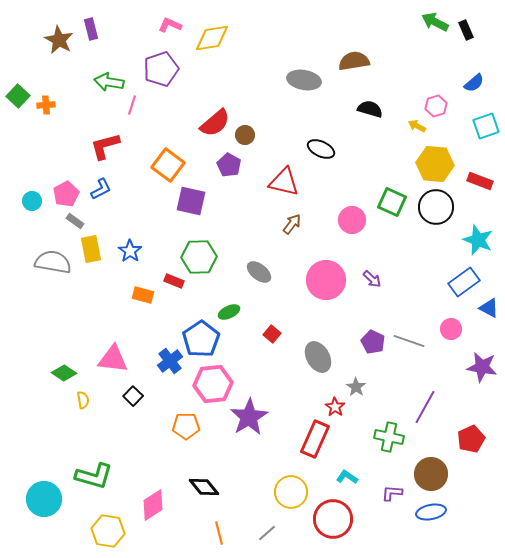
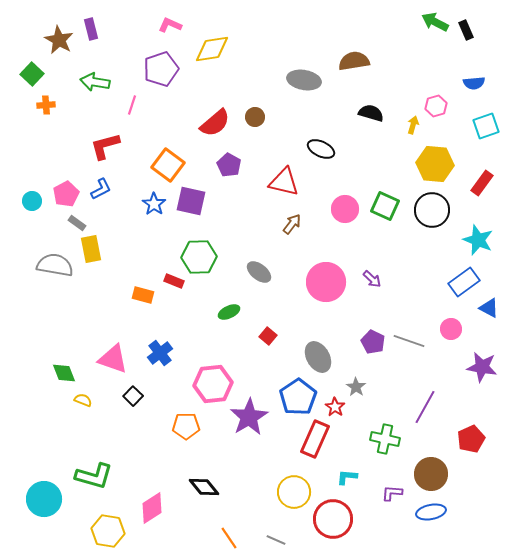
yellow diamond at (212, 38): moved 11 px down
green arrow at (109, 82): moved 14 px left
blue semicircle at (474, 83): rotated 35 degrees clockwise
green square at (18, 96): moved 14 px right, 22 px up
black semicircle at (370, 109): moved 1 px right, 4 px down
yellow arrow at (417, 126): moved 4 px left, 1 px up; rotated 78 degrees clockwise
brown circle at (245, 135): moved 10 px right, 18 px up
red rectangle at (480, 181): moved 2 px right, 2 px down; rotated 75 degrees counterclockwise
green square at (392, 202): moved 7 px left, 4 px down
black circle at (436, 207): moved 4 px left, 3 px down
pink circle at (352, 220): moved 7 px left, 11 px up
gray rectangle at (75, 221): moved 2 px right, 2 px down
blue star at (130, 251): moved 24 px right, 47 px up
gray semicircle at (53, 262): moved 2 px right, 3 px down
pink circle at (326, 280): moved 2 px down
red square at (272, 334): moved 4 px left, 2 px down
blue pentagon at (201, 339): moved 97 px right, 58 px down
pink triangle at (113, 359): rotated 12 degrees clockwise
blue cross at (170, 361): moved 10 px left, 8 px up
green diamond at (64, 373): rotated 35 degrees clockwise
yellow semicircle at (83, 400): rotated 60 degrees counterclockwise
green cross at (389, 437): moved 4 px left, 2 px down
cyan L-shape at (347, 477): rotated 30 degrees counterclockwise
yellow circle at (291, 492): moved 3 px right
pink diamond at (153, 505): moved 1 px left, 3 px down
orange line at (219, 533): moved 10 px right, 5 px down; rotated 20 degrees counterclockwise
gray line at (267, 533): moved 9 px right, 7 px down; rotated 66 degrees clockwise
